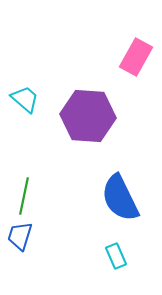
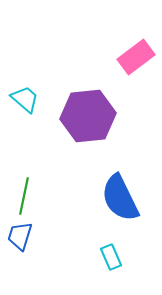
pink rectangle: rotated 24 degrees clockwise
purple hexagon: rotated 10 degrees counterclockwise
cyan rectangle: moved 5 px left, 1 px down
